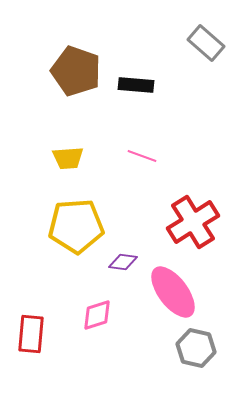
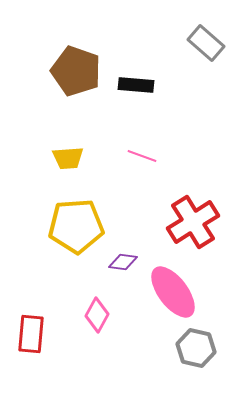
pink diamond: rotated 44 degrees counterclockwise
